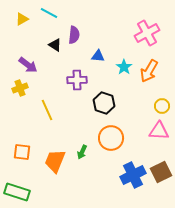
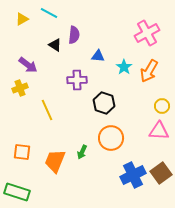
brown square: moved 1 px down; rotated 10 degrees counterclockwise
